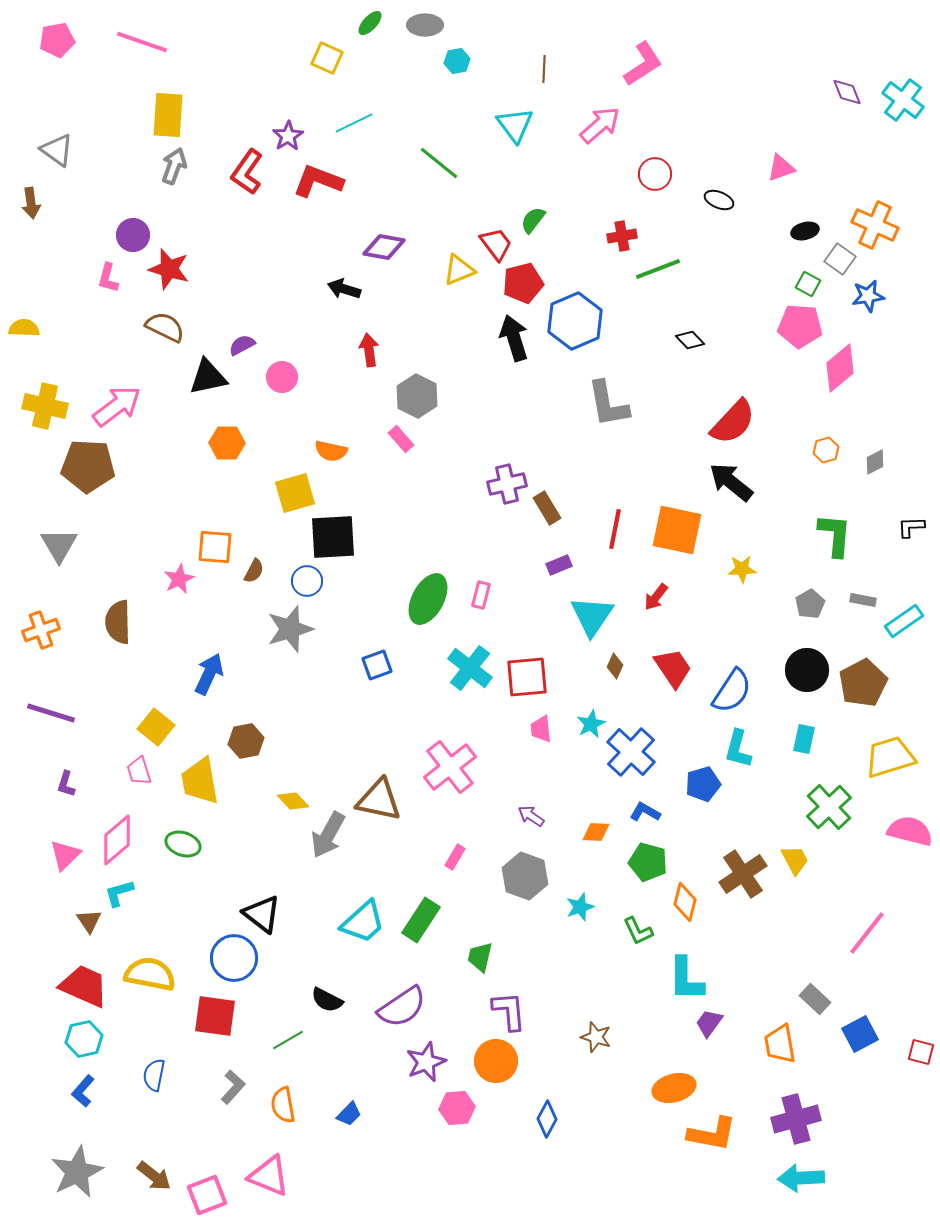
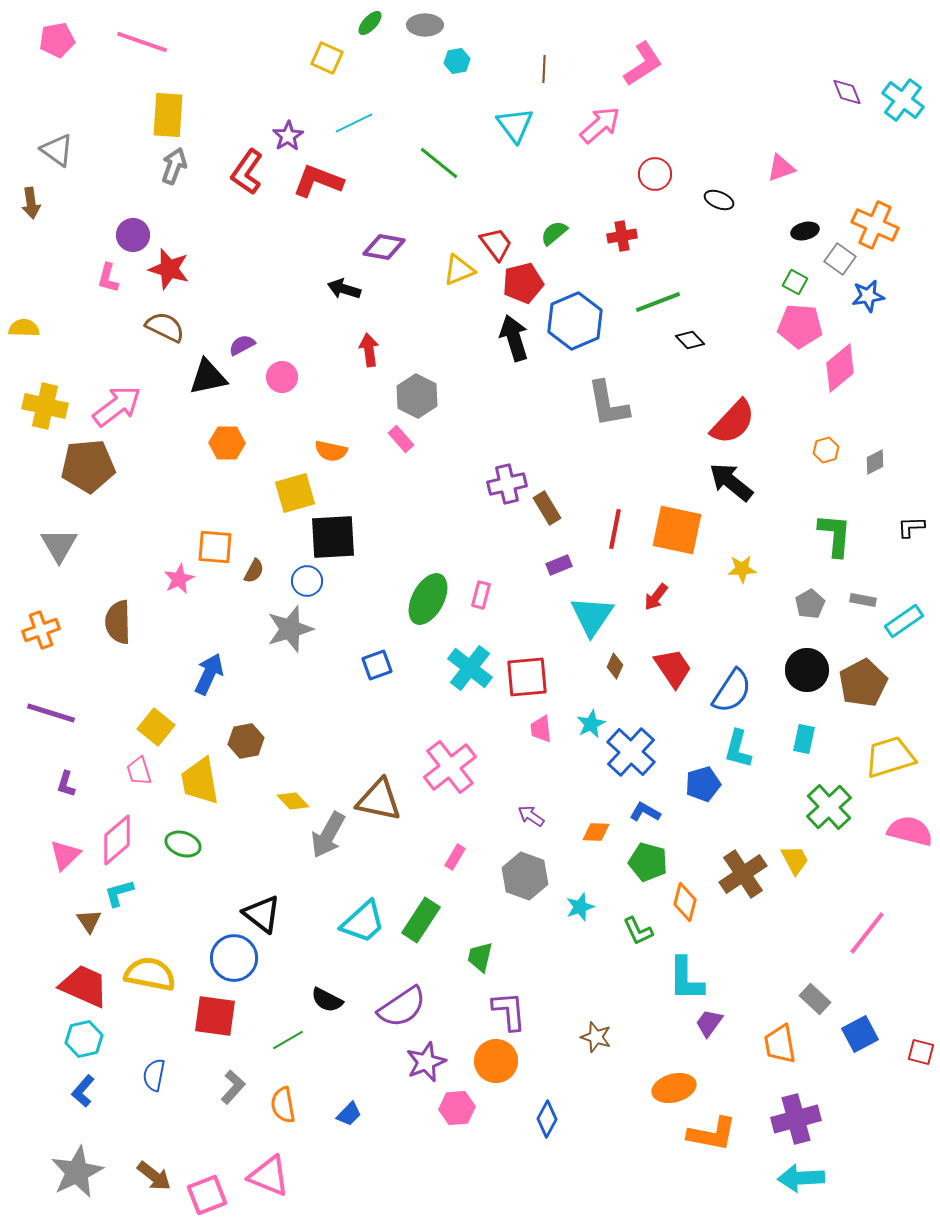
green semicircle at (533, 220): moved 21 px right, 13 px down; rotated 12 degrees clockwise
green line at (658, 269): moved 33 px down
green square at (808, 284): moved 13 px left, 2 px up
brown pentagon at (88, 466): rotated 8 degrees counterclockwise
